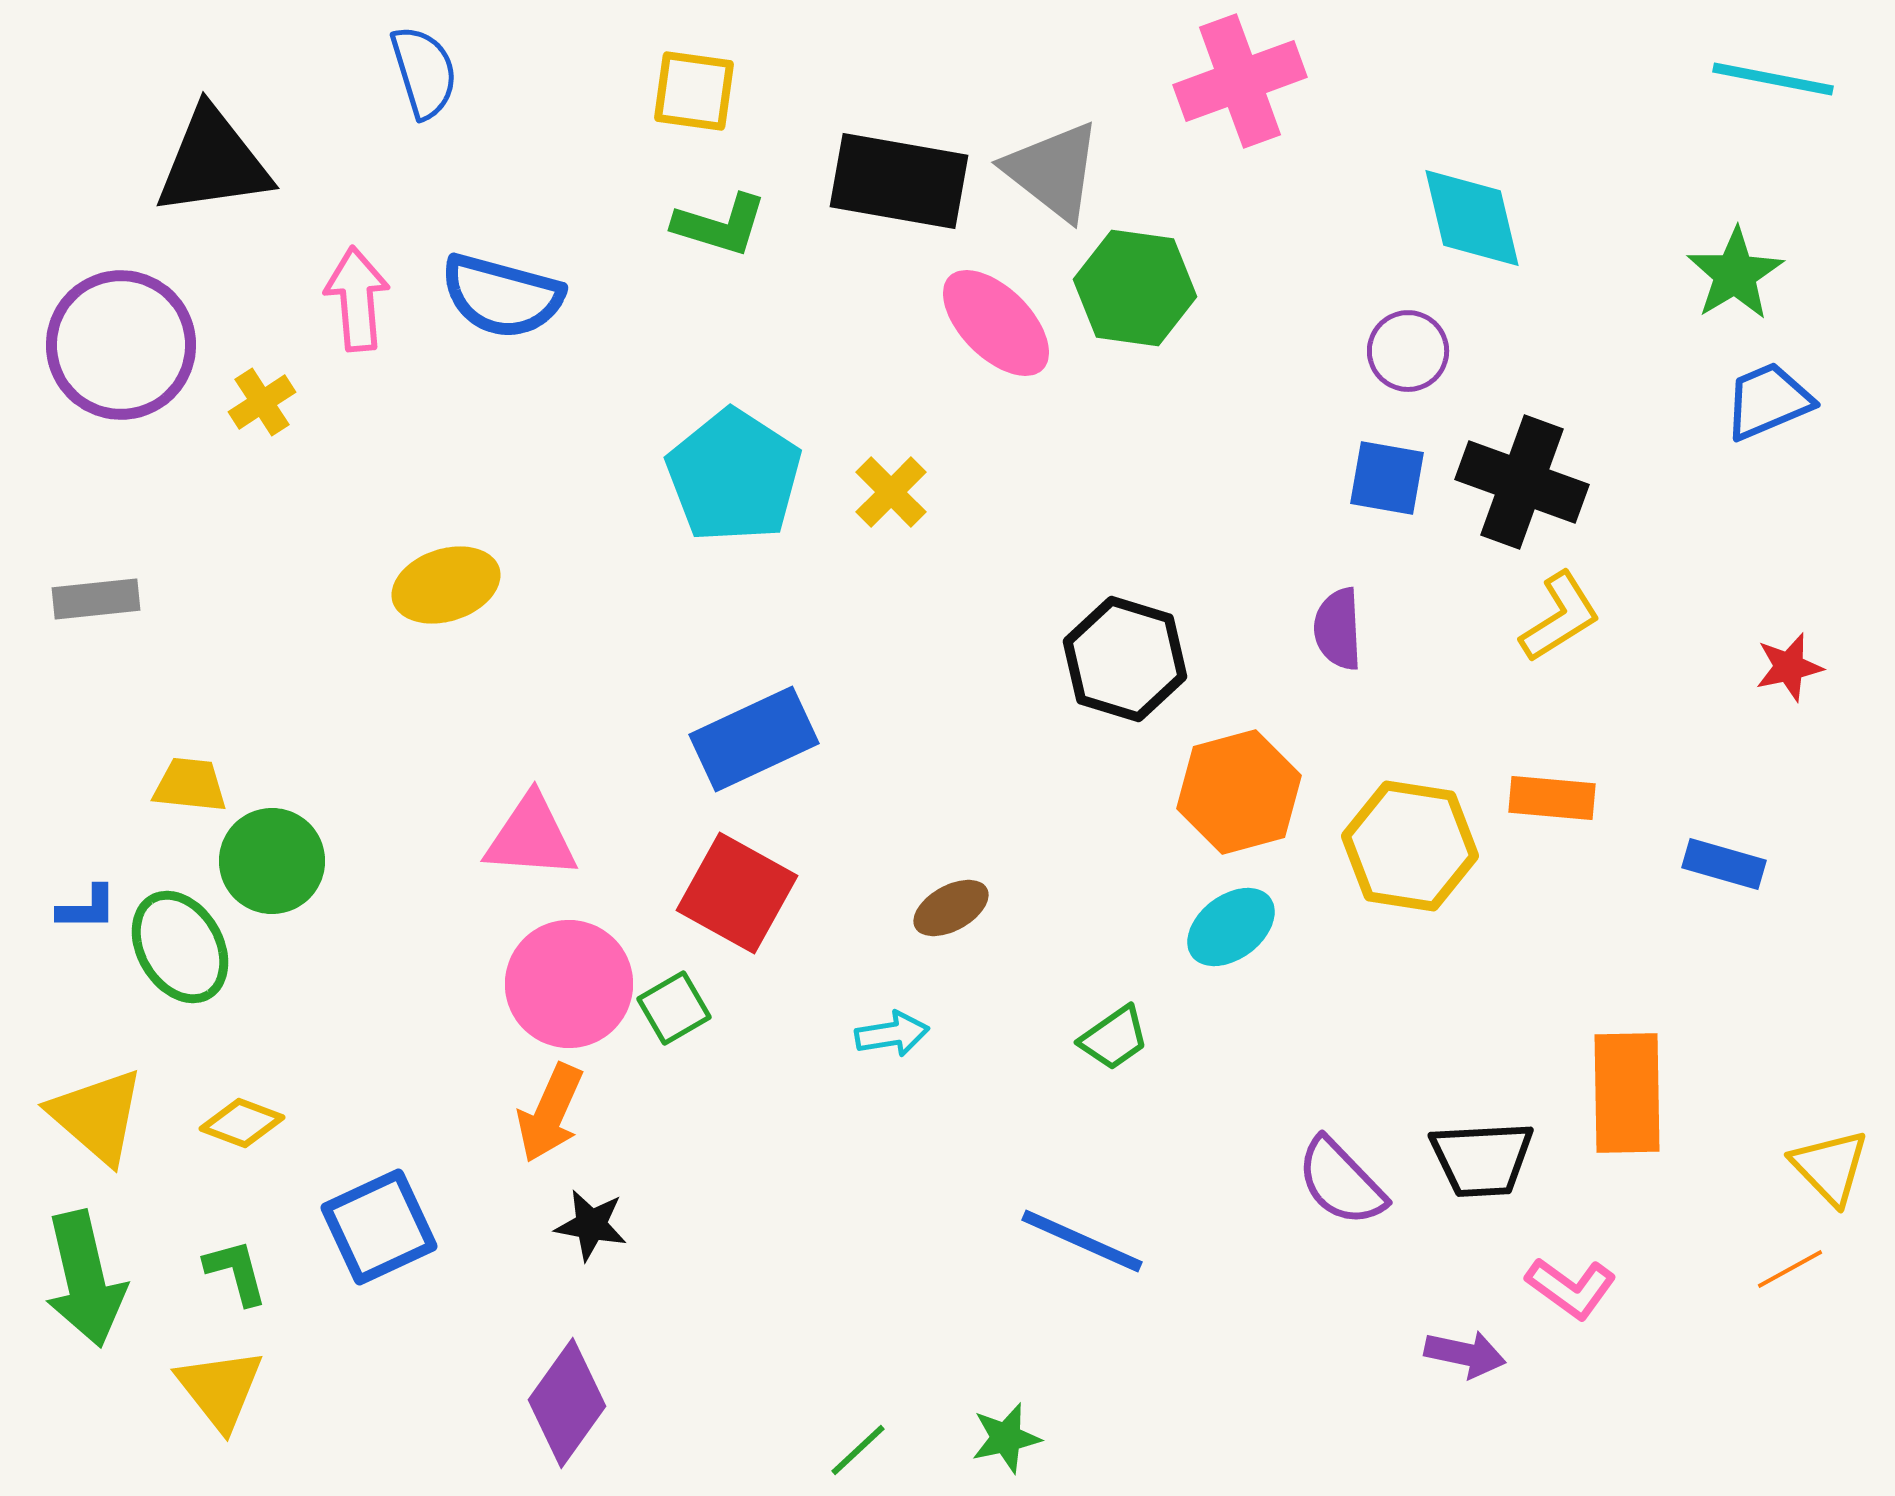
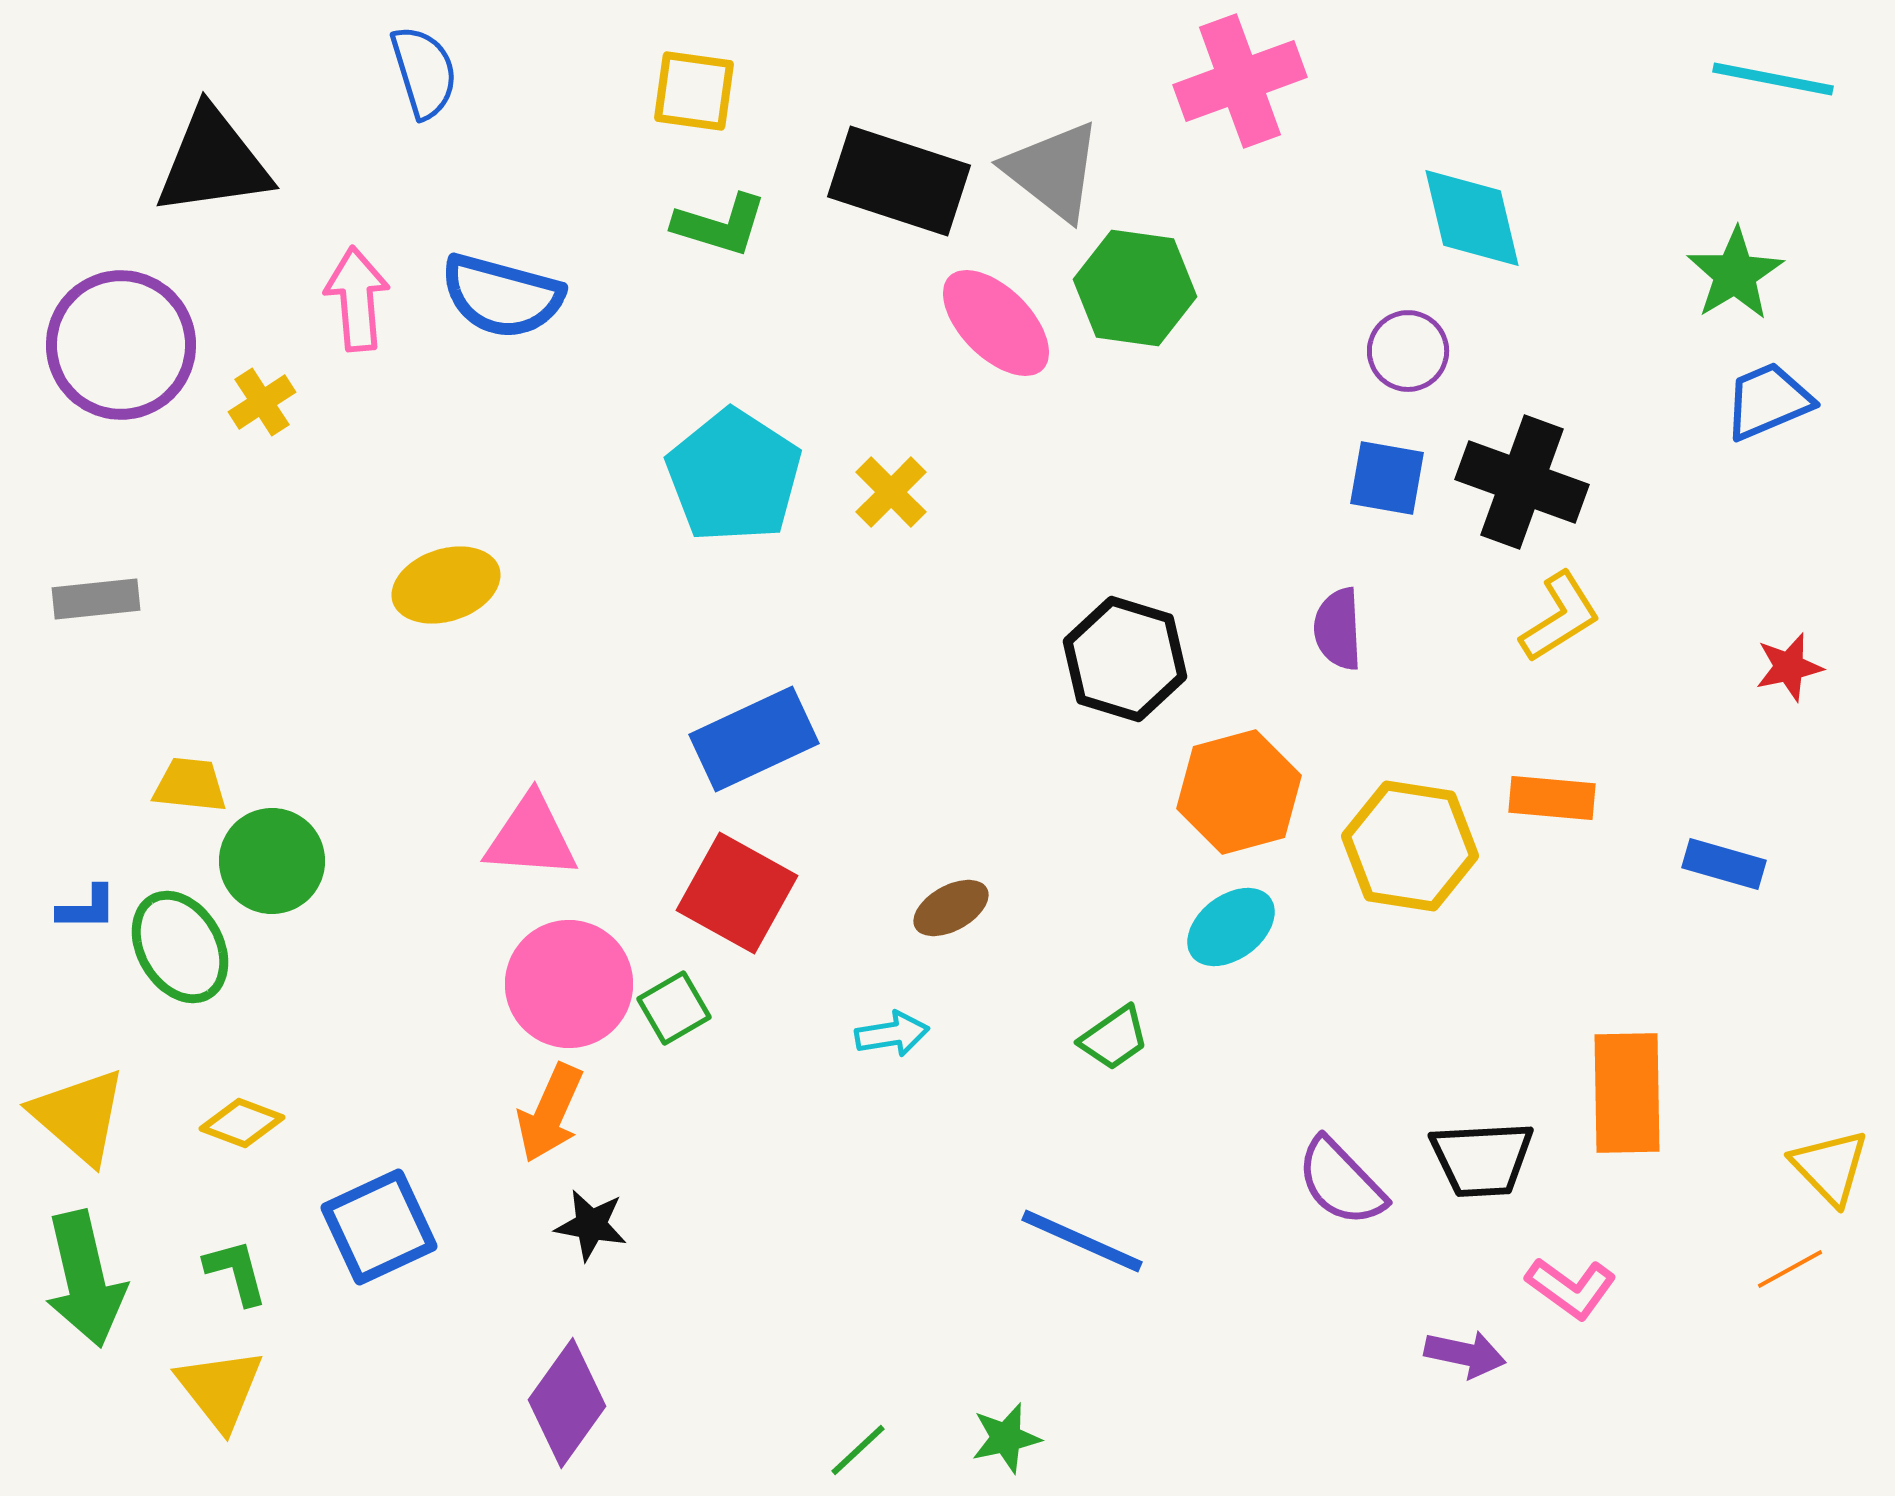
black rectangle at (899, 181): rotated 8 degrees clockwise
yellow triangle at (97, 1116): moved 18 px left
